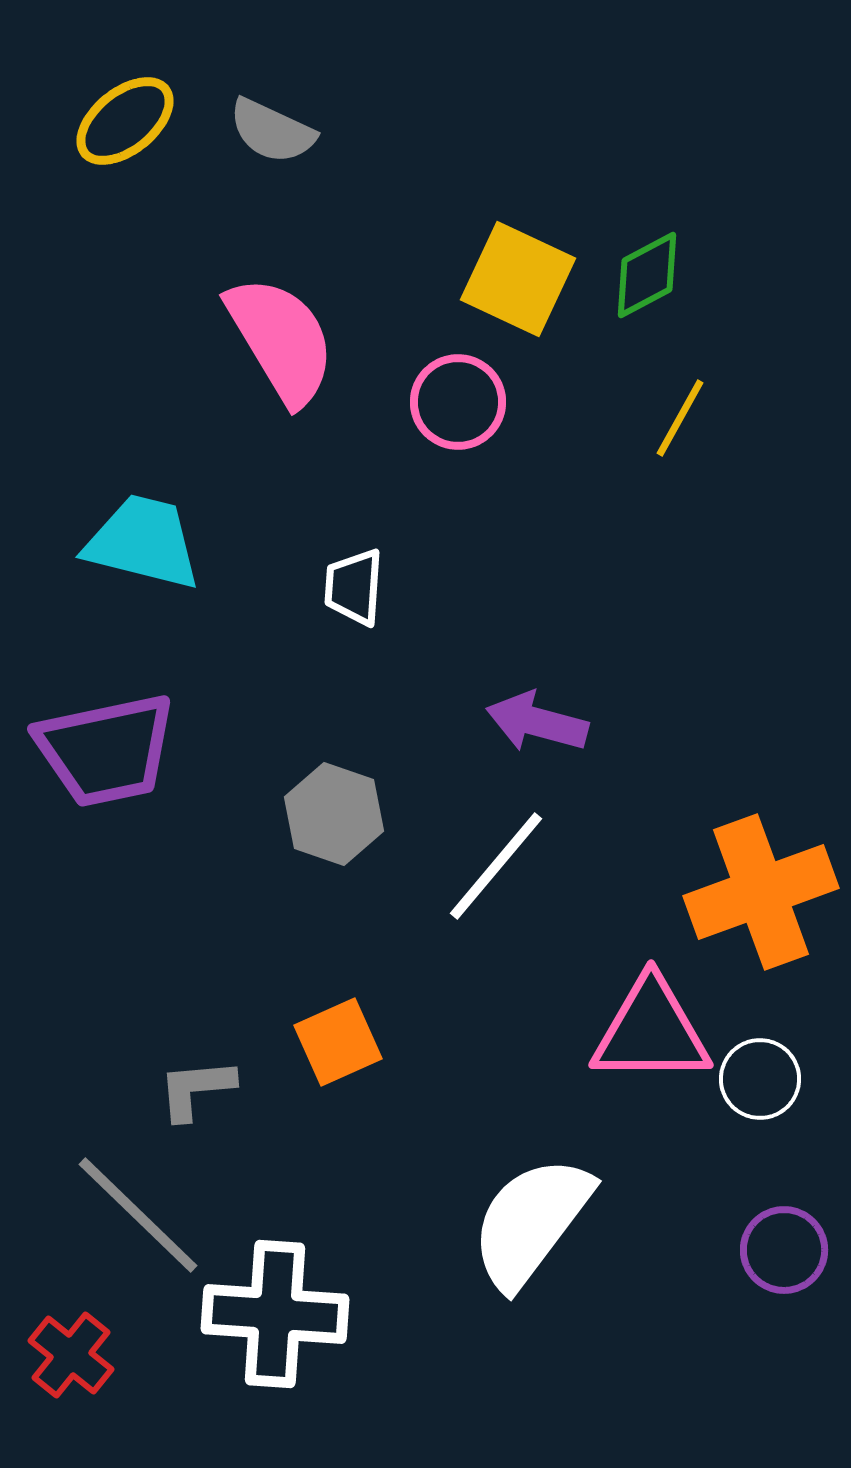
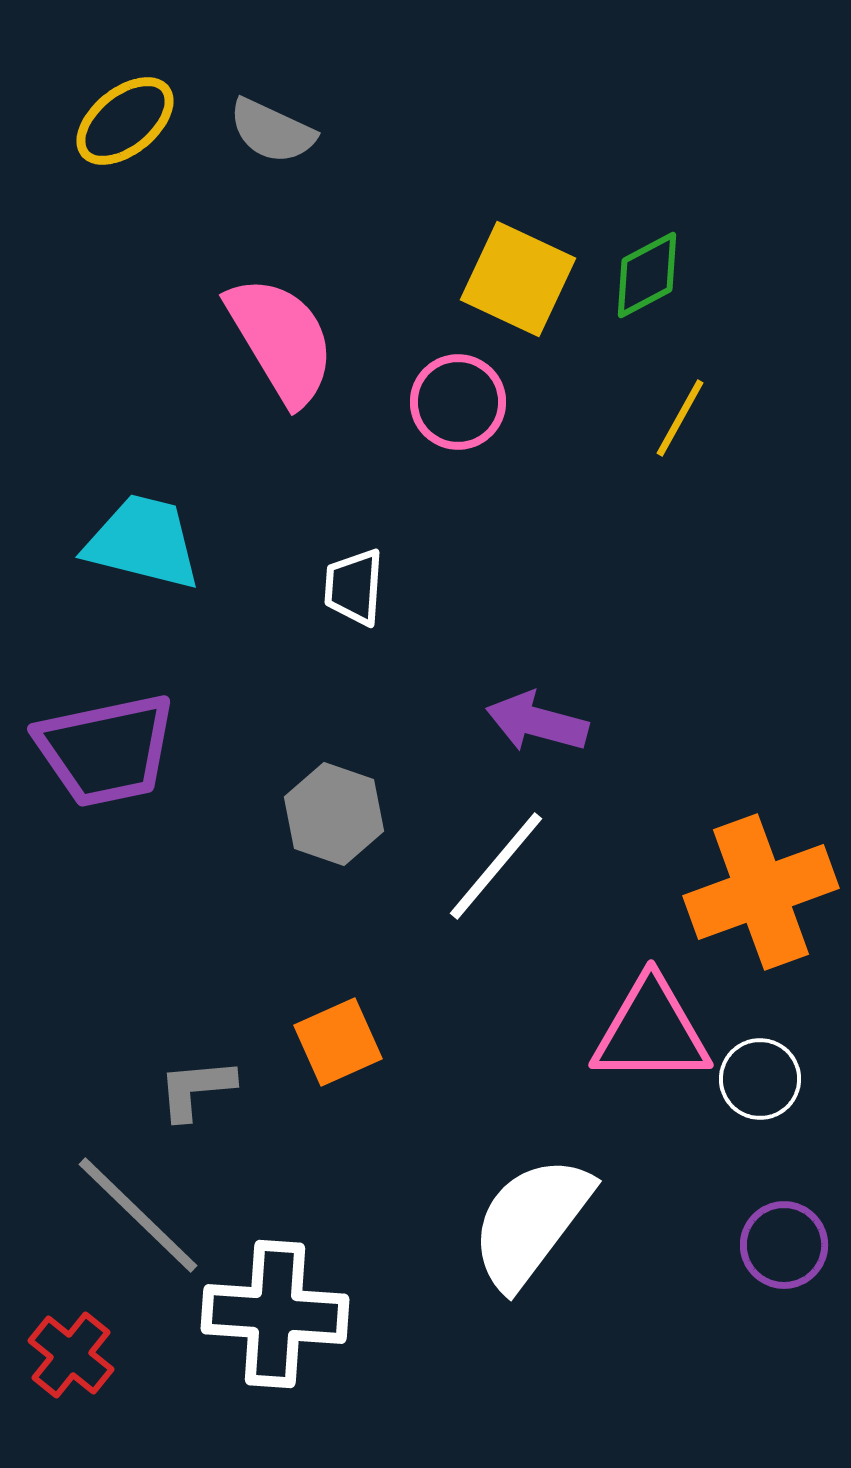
purple circle: moved 5 px up
